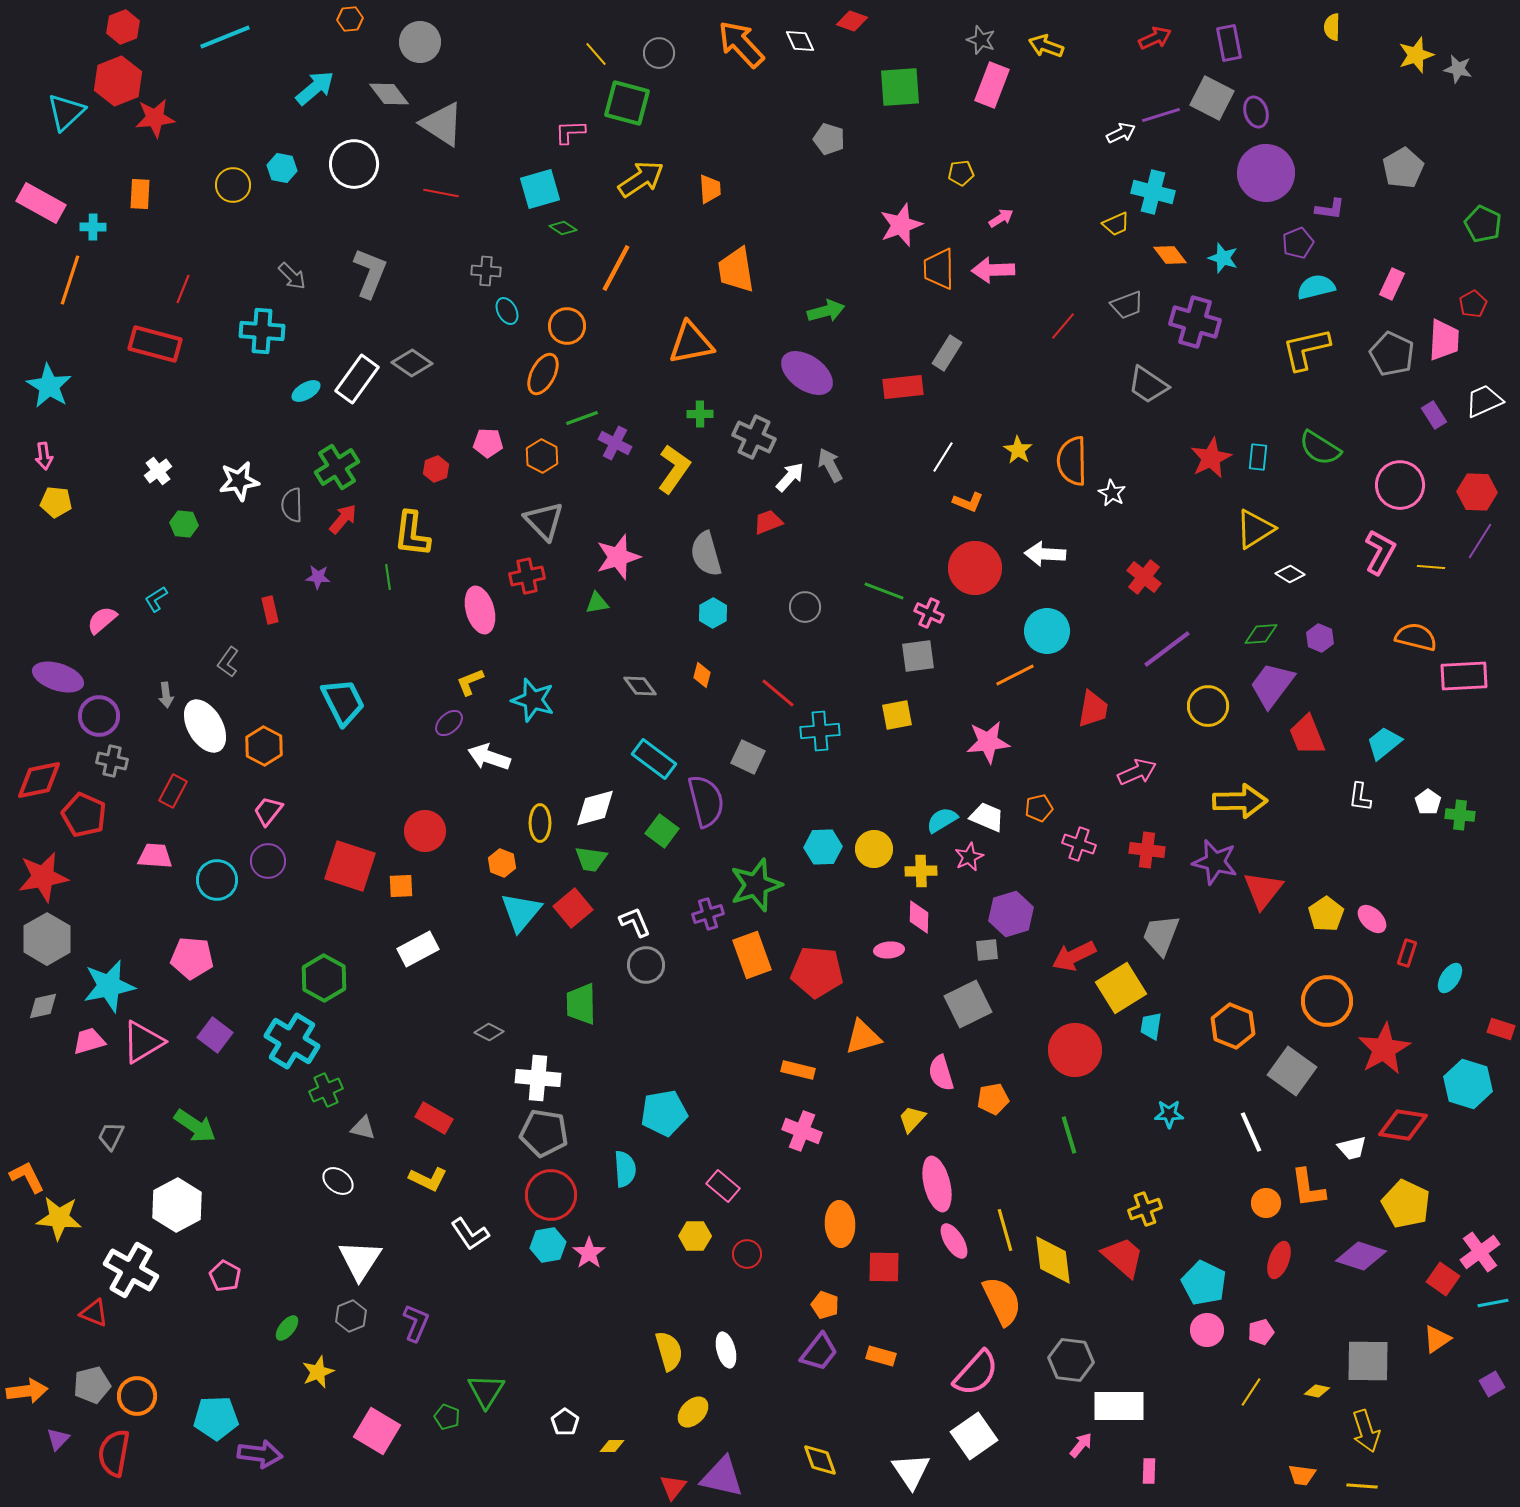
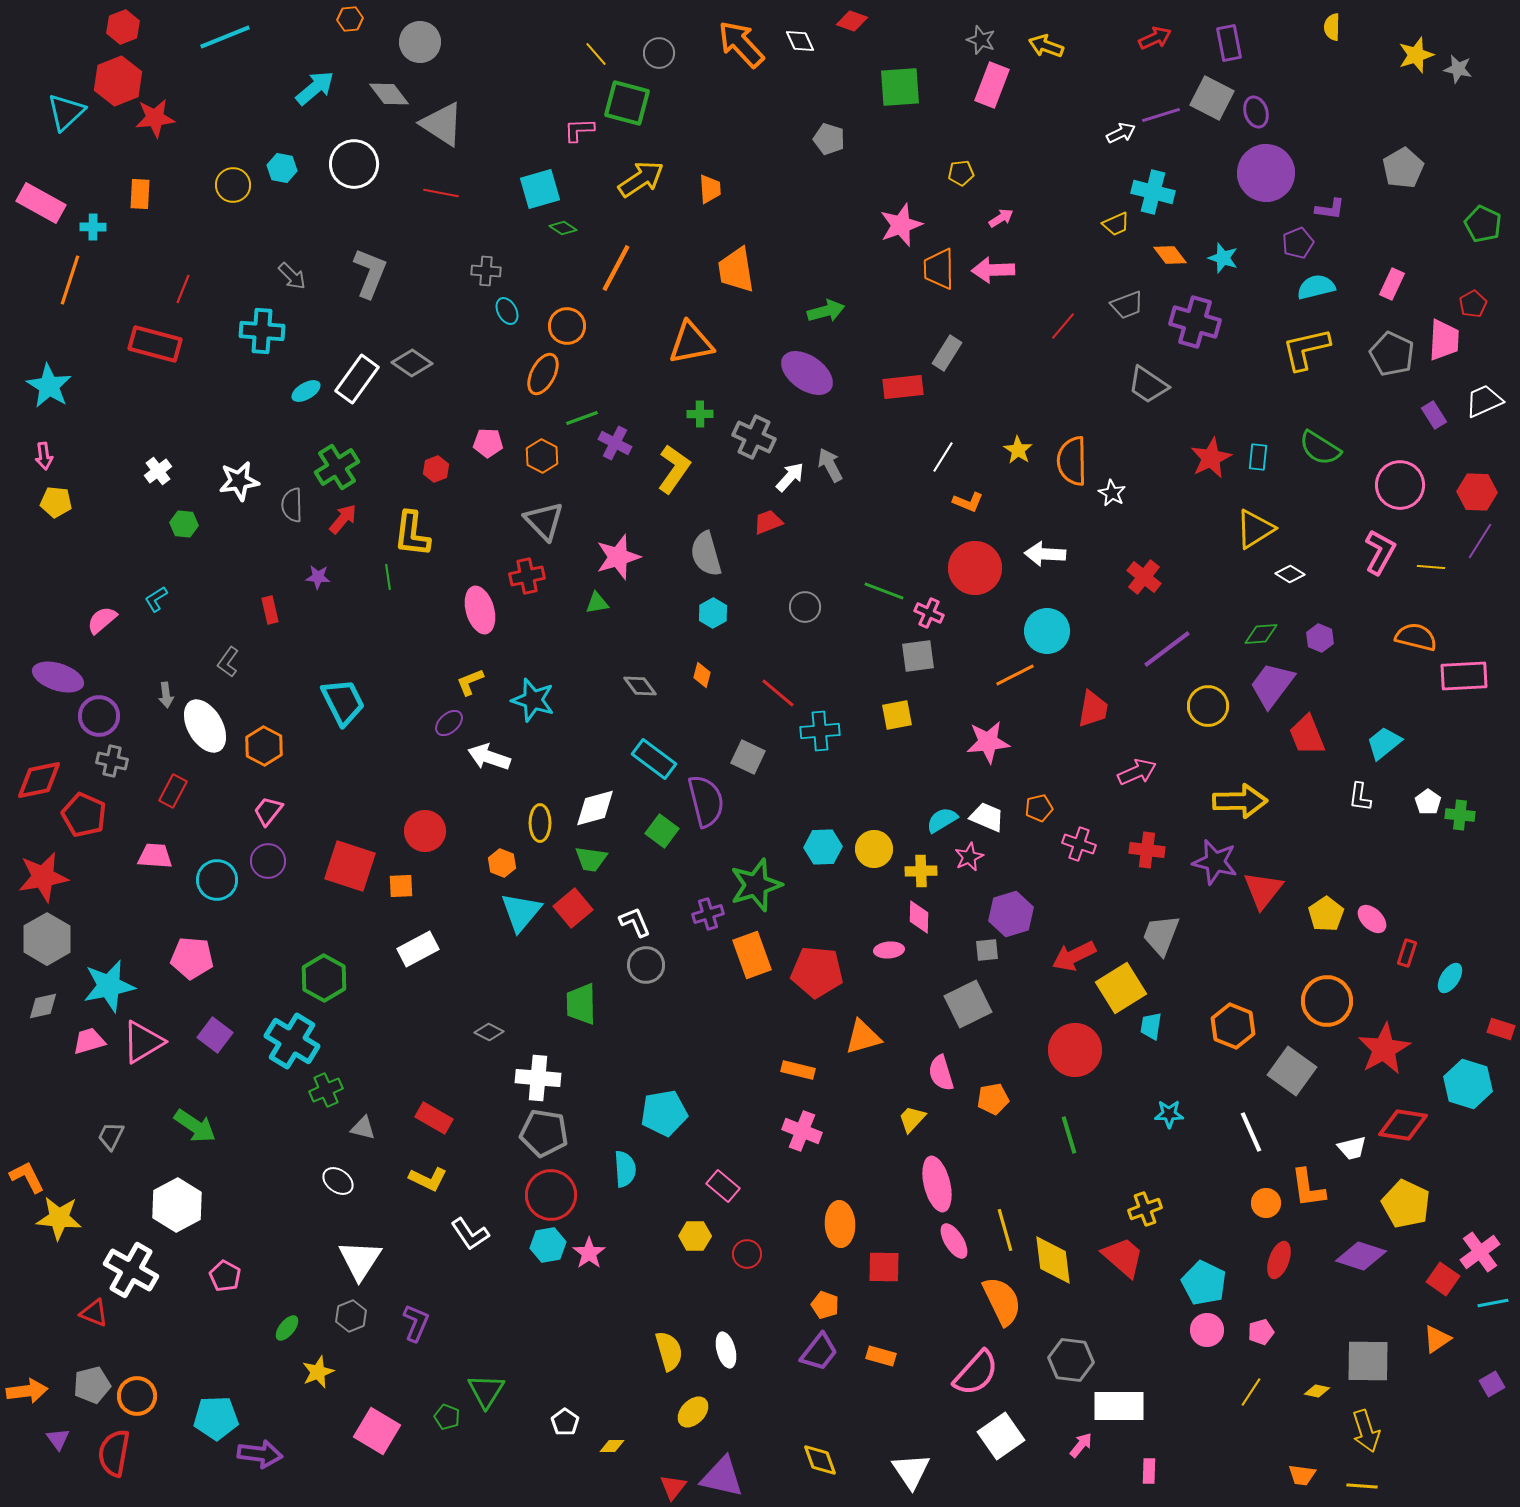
pink L-shape at (570, 132): moved 9 px right, 2 px up
white square at (974, 1436): moved 27 px right
purple triangle at (58, 1439): rotated 20 degrees counterclockwise
